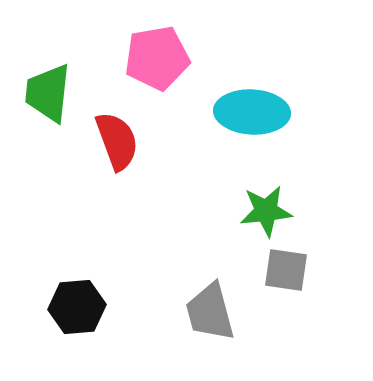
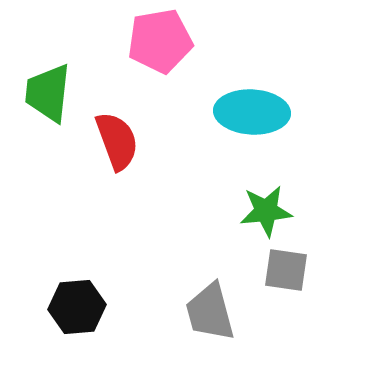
pink pentagon: moved 3 px right, 17 px up
